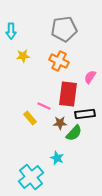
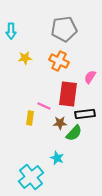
yellow star: moved 2 px right, 2 px down
yellow rectangle: rotated 48 degrees clockwise
